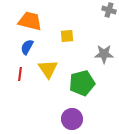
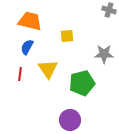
purple circle: moved 2 px left, 1 px down
